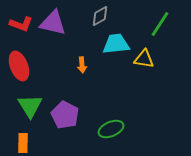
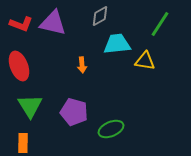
cyan trapezoid: moved 1 px right
yellow triangle: moved 1 px right, 2 px down
purple pentagon: moved 9 px right, 3 px up; rotated 12 degrees counterclockwise
